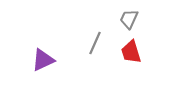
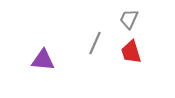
purple triangle: rotated 30 degrees clockwise
